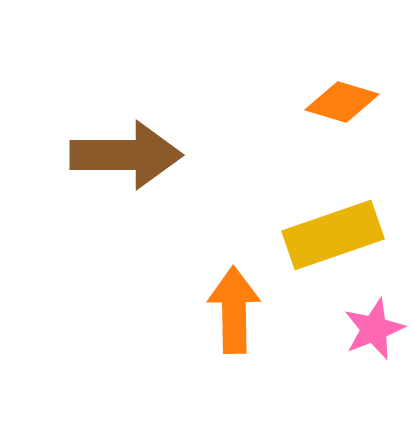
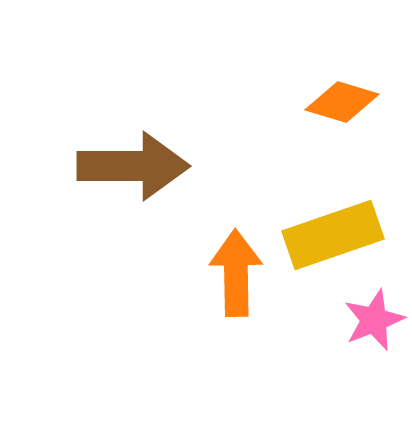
brown arrow: moved 7 px right, 11 px down
orange arrow: moved 2 px right, 37 px up
pink star: moved 9 px up
